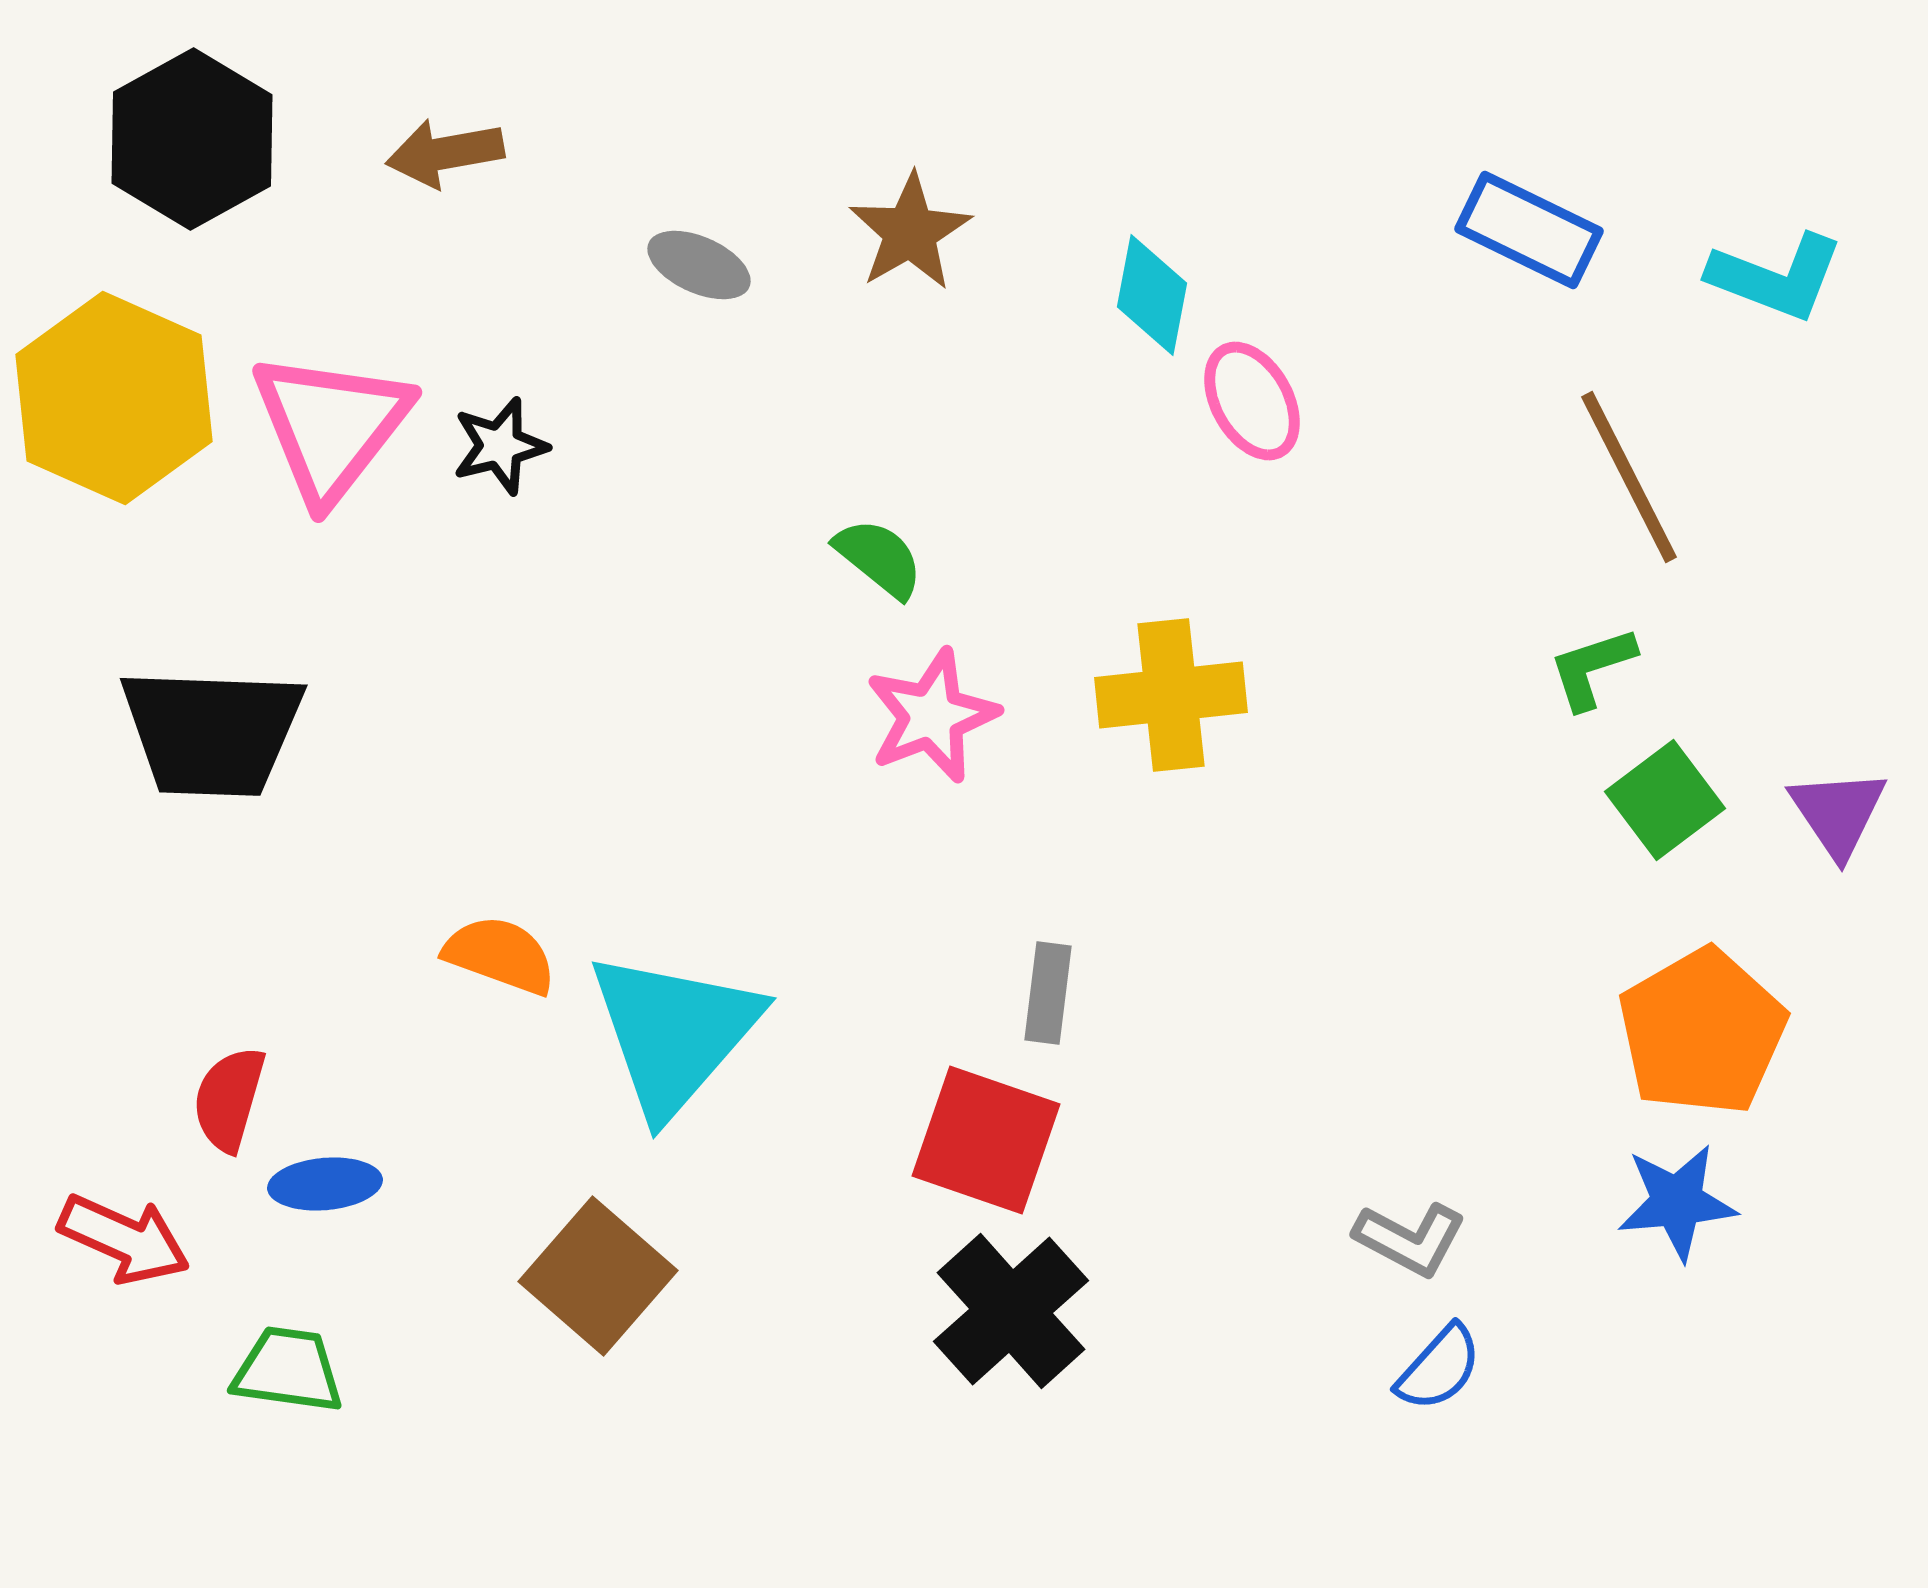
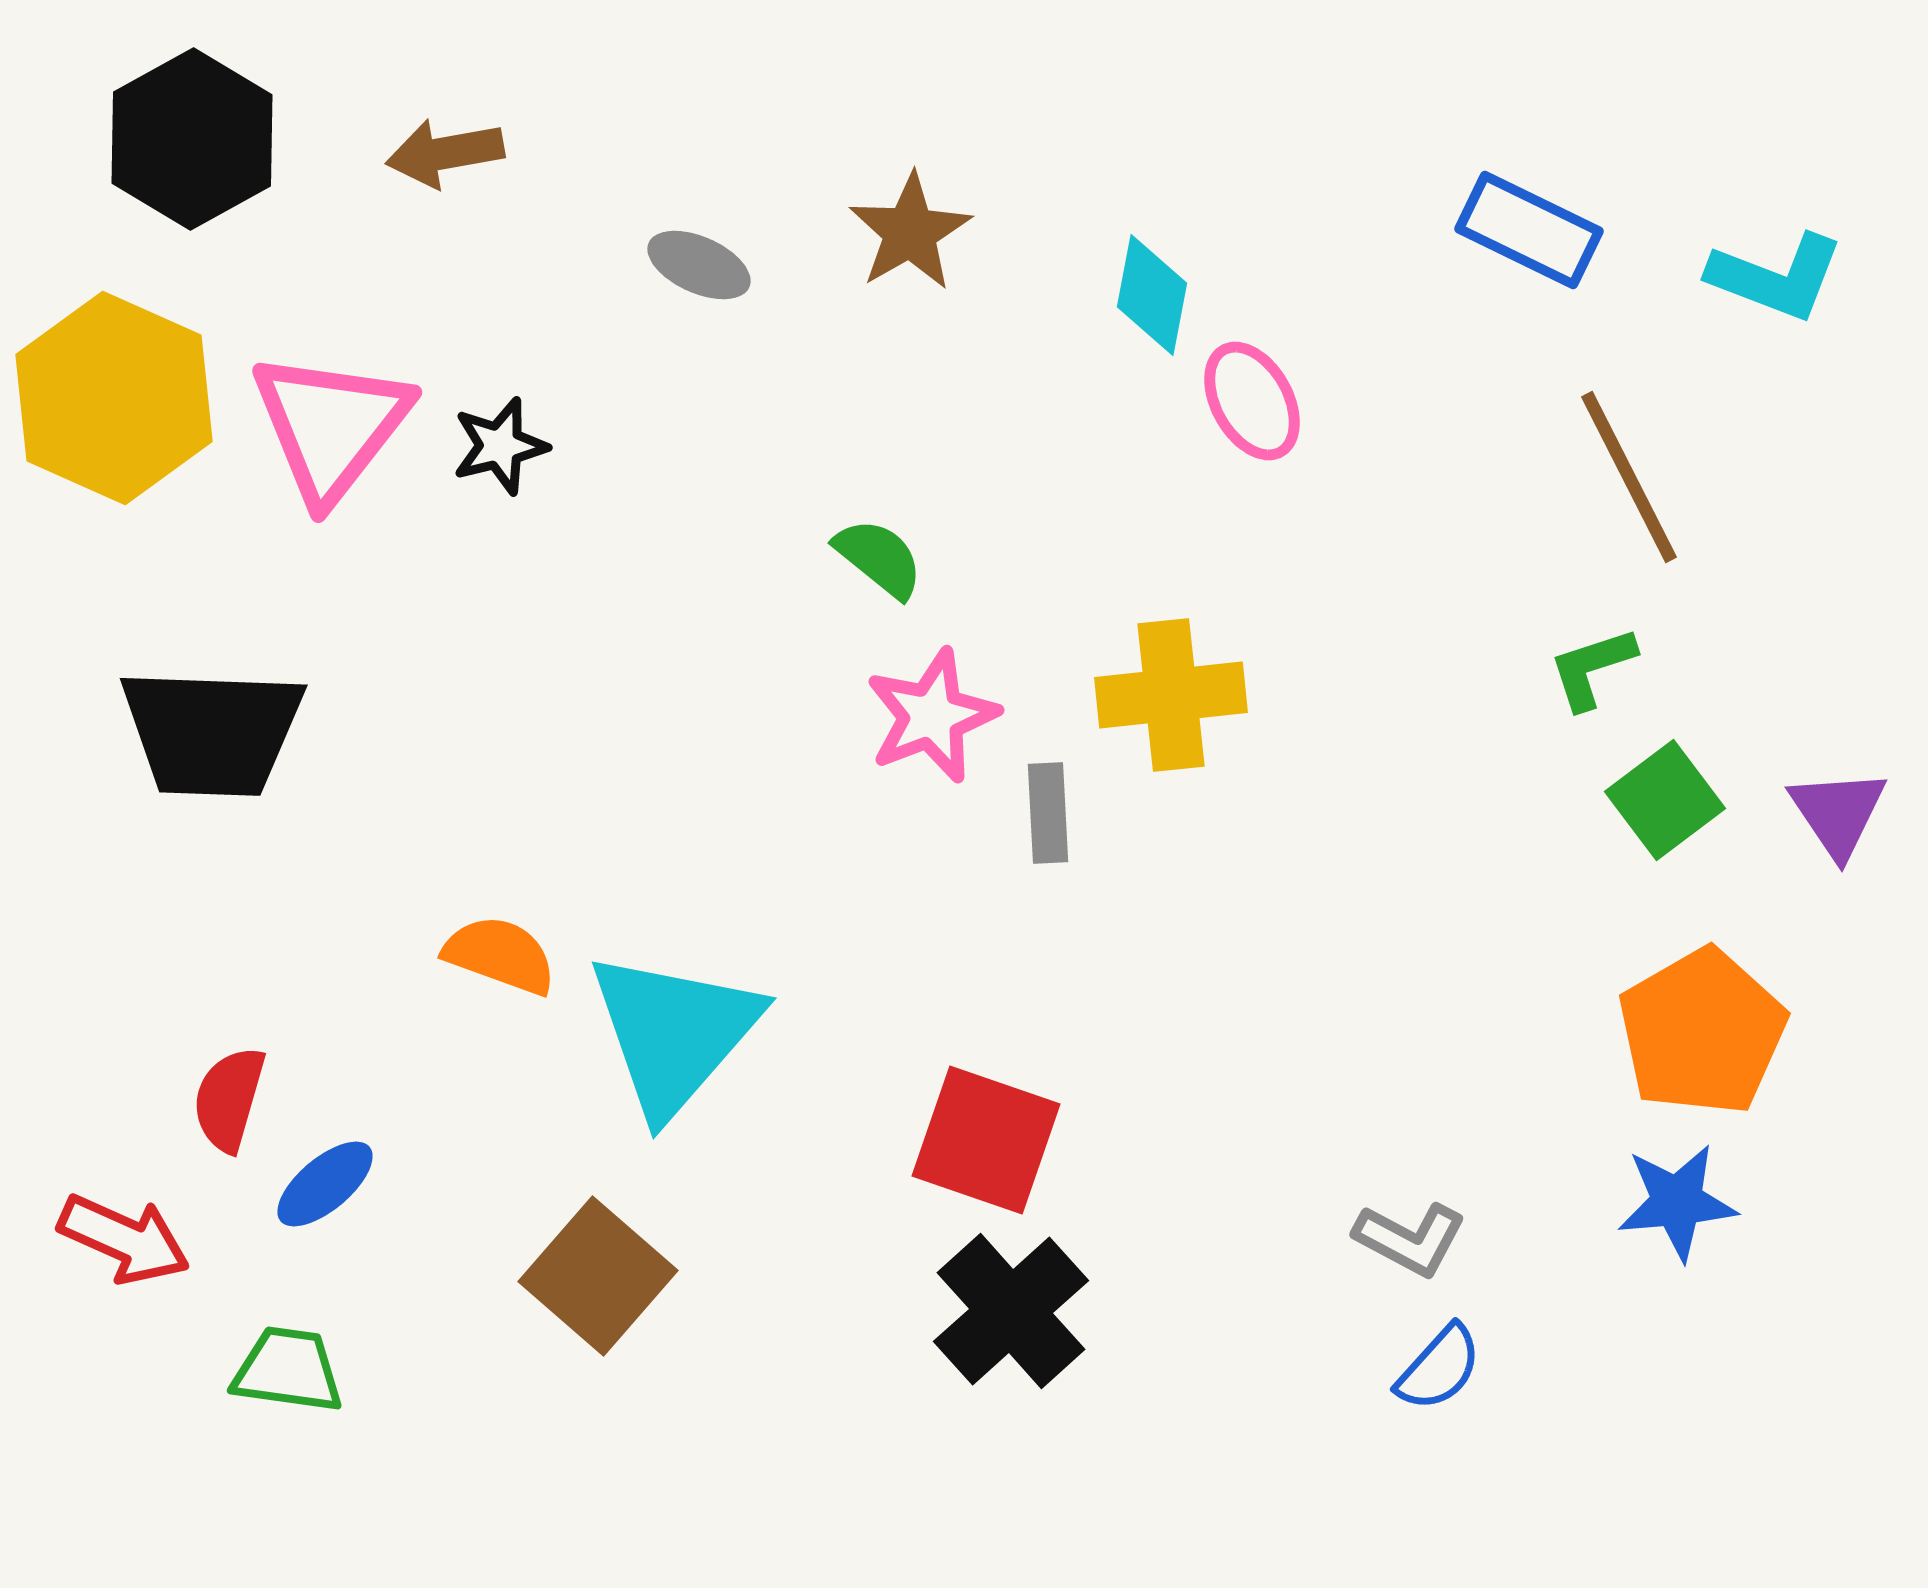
gray rectangle: moved 180 px up; rotated 10 degrees counterclockwise
blue ellipse: rotated 35 degrees counterclockwise
